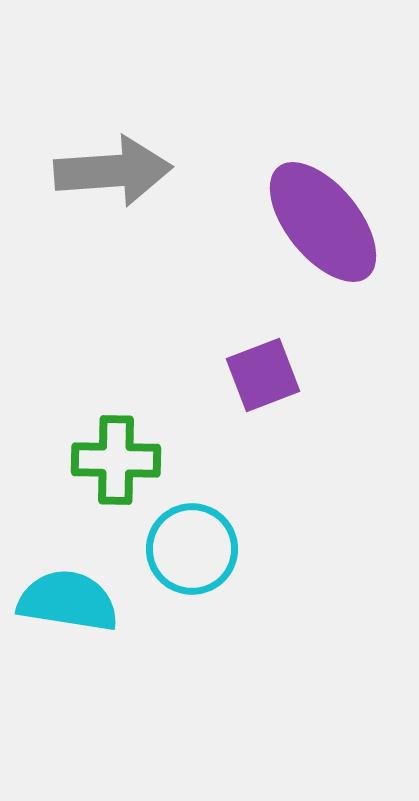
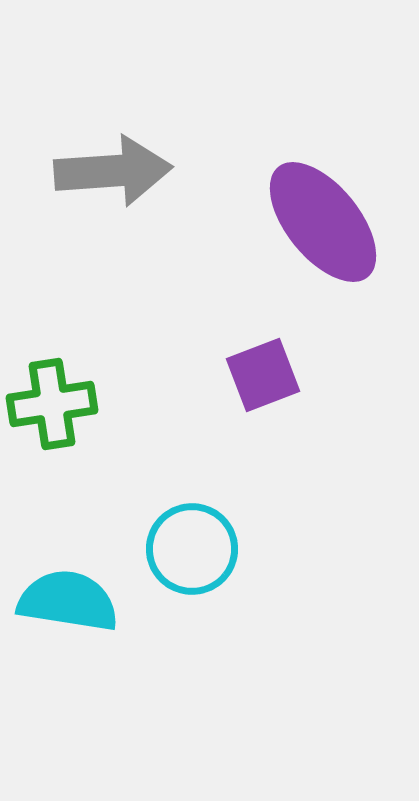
green cross: moved 64 px left, 56 px up; rotated 10 degrees counterclockwise
